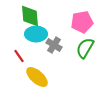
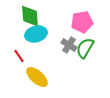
cyan ellipse: rotated 15 degrees counterclockwise
gray cross: moved 15 px right
